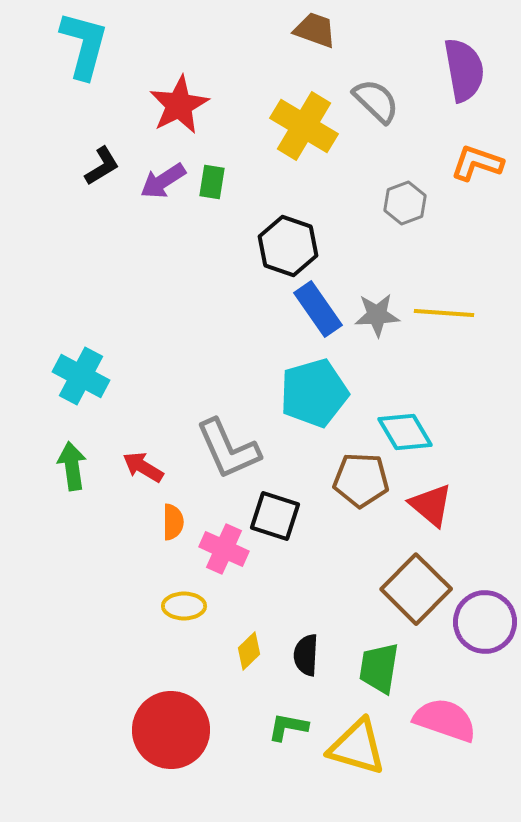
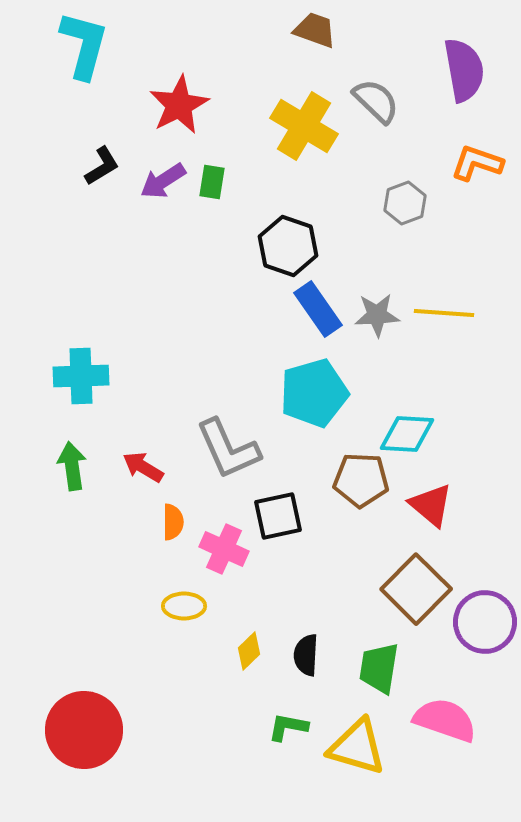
cyan cross: rotated 30 degrees counterclockwise
cyan diamond: moved 2 px right, 2 px down; rotated 56 degrees counterclockwise
black square: moved 3 px right; rotated 30 degrees counterclockwise
red circle: moved 87 px left
